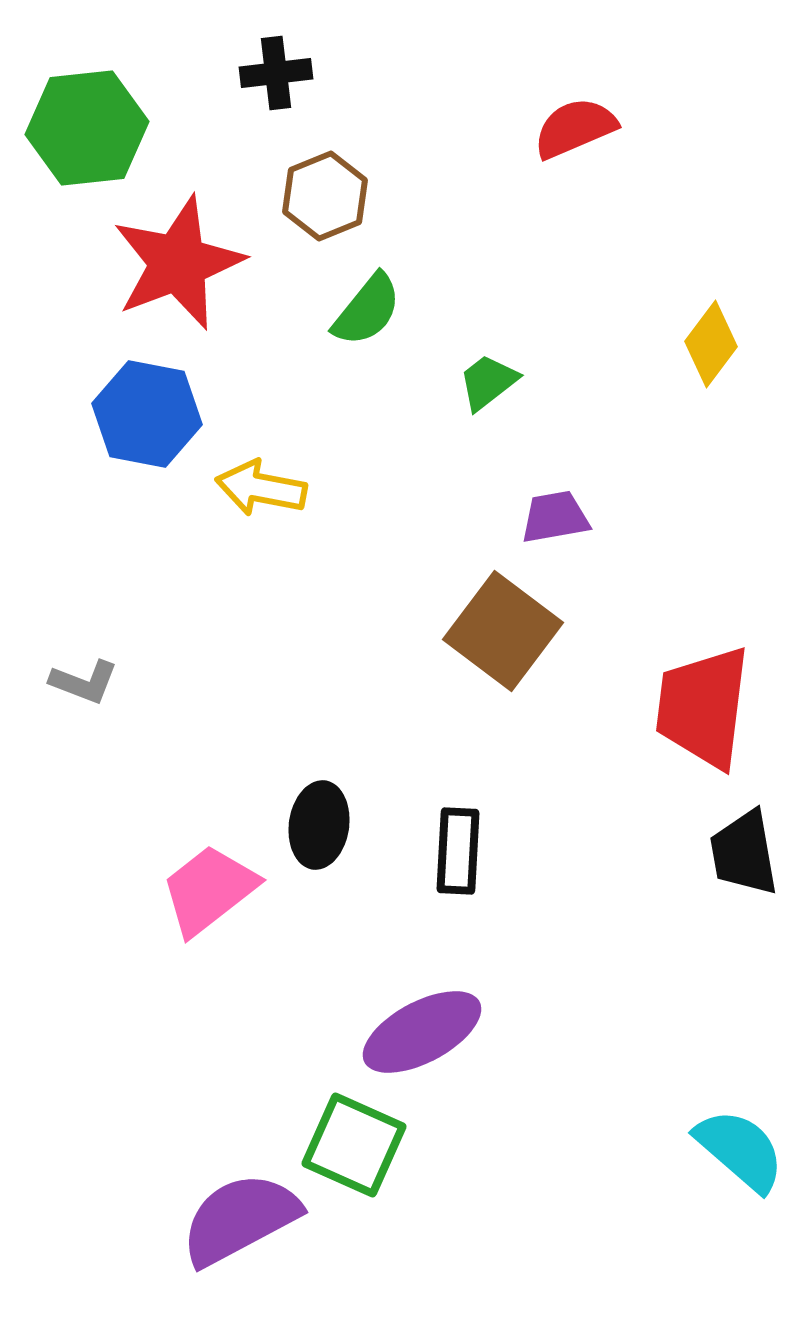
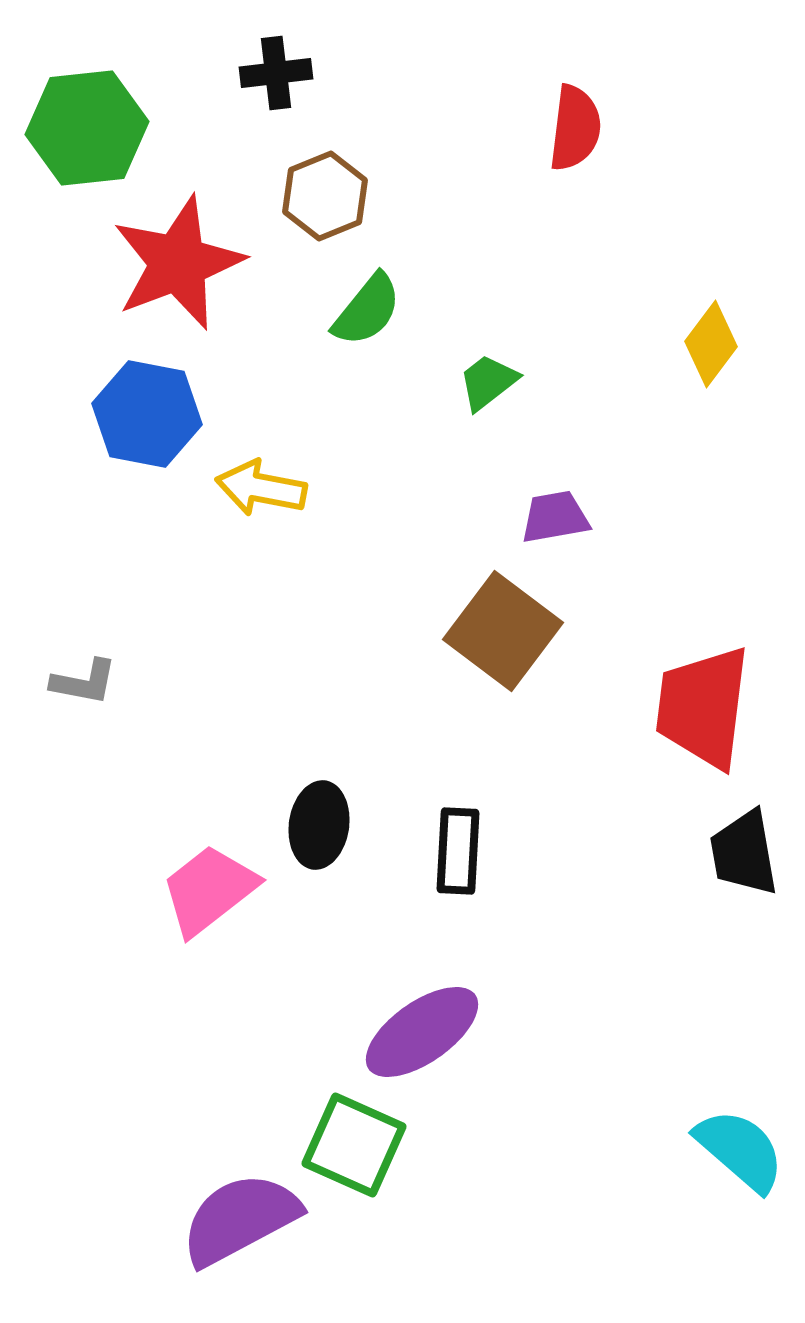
red semicircle: rotated 120 degrees clockwise
gray L-shape: rotated 10 degrees counterclockwise
purple ellipse: rotated 7 degrees counterclockwise
